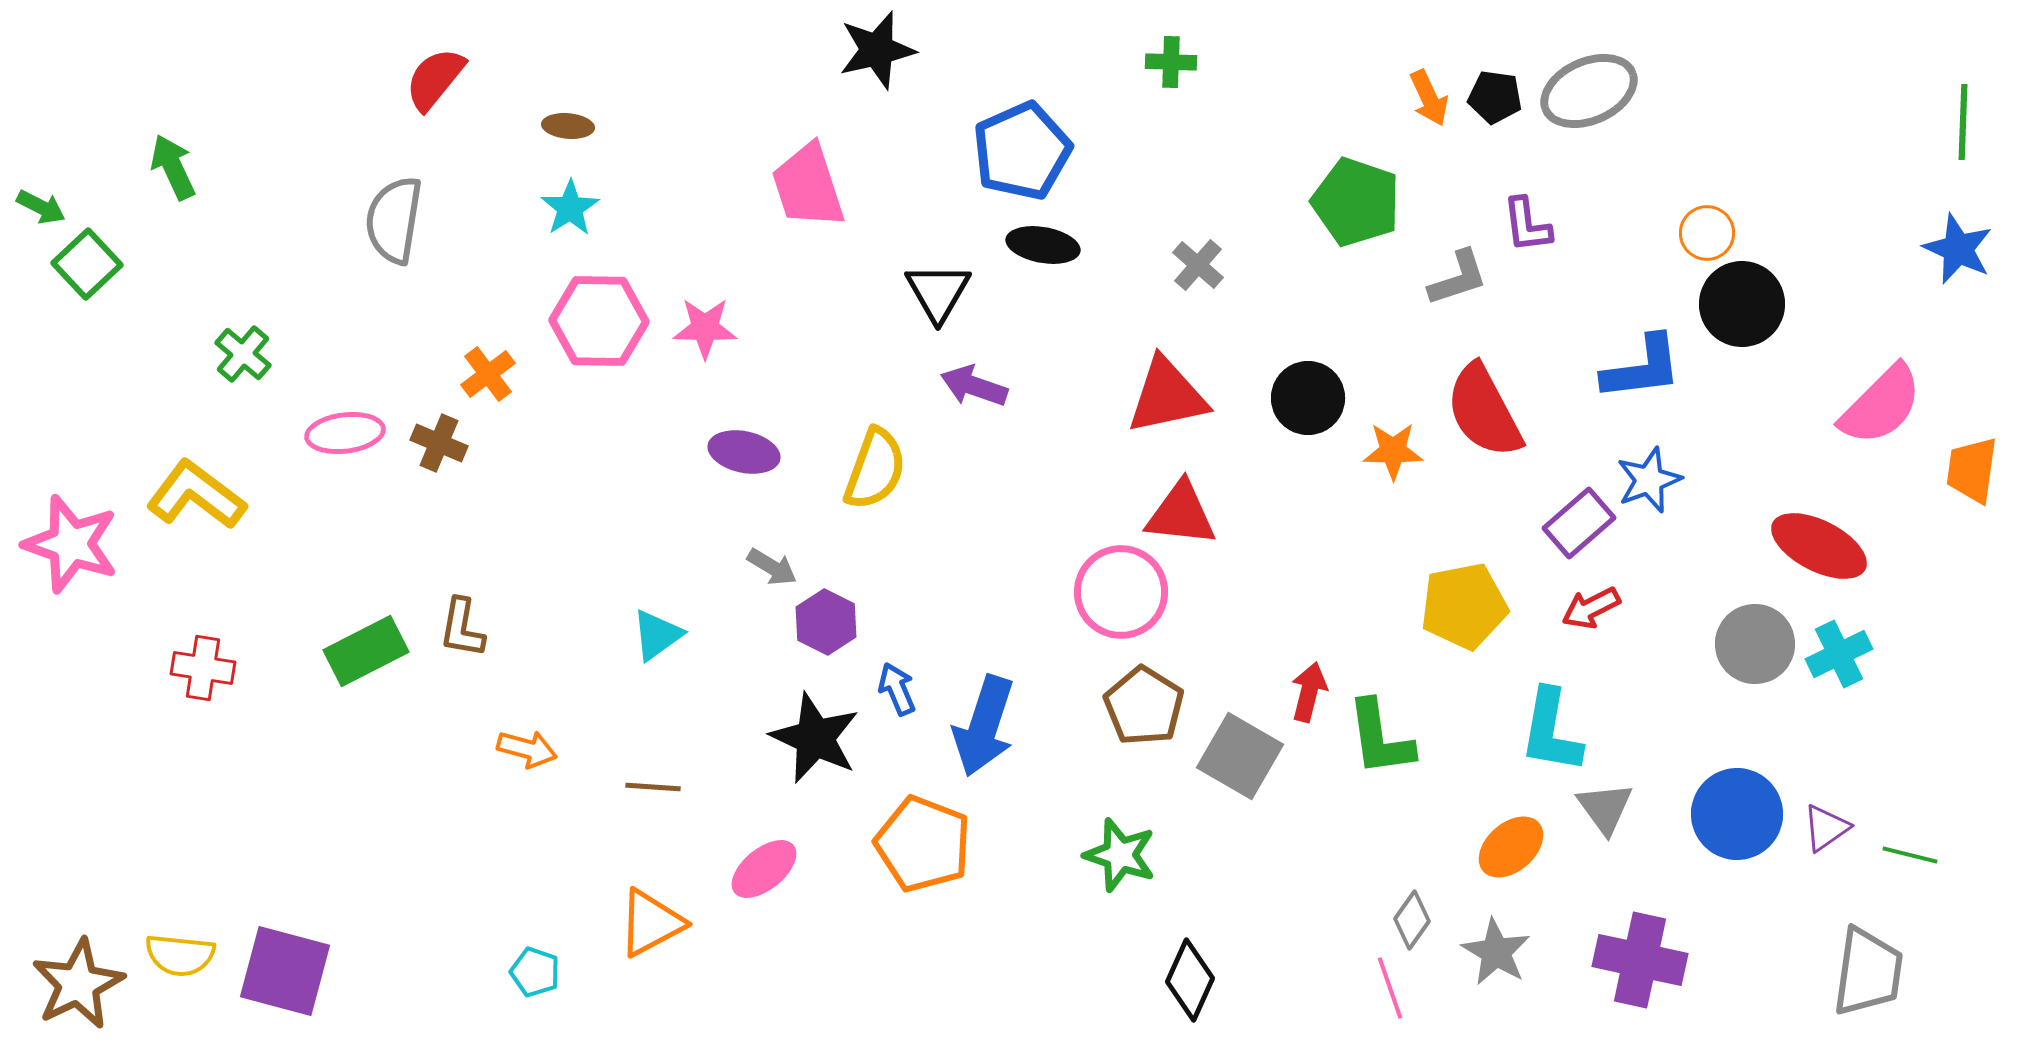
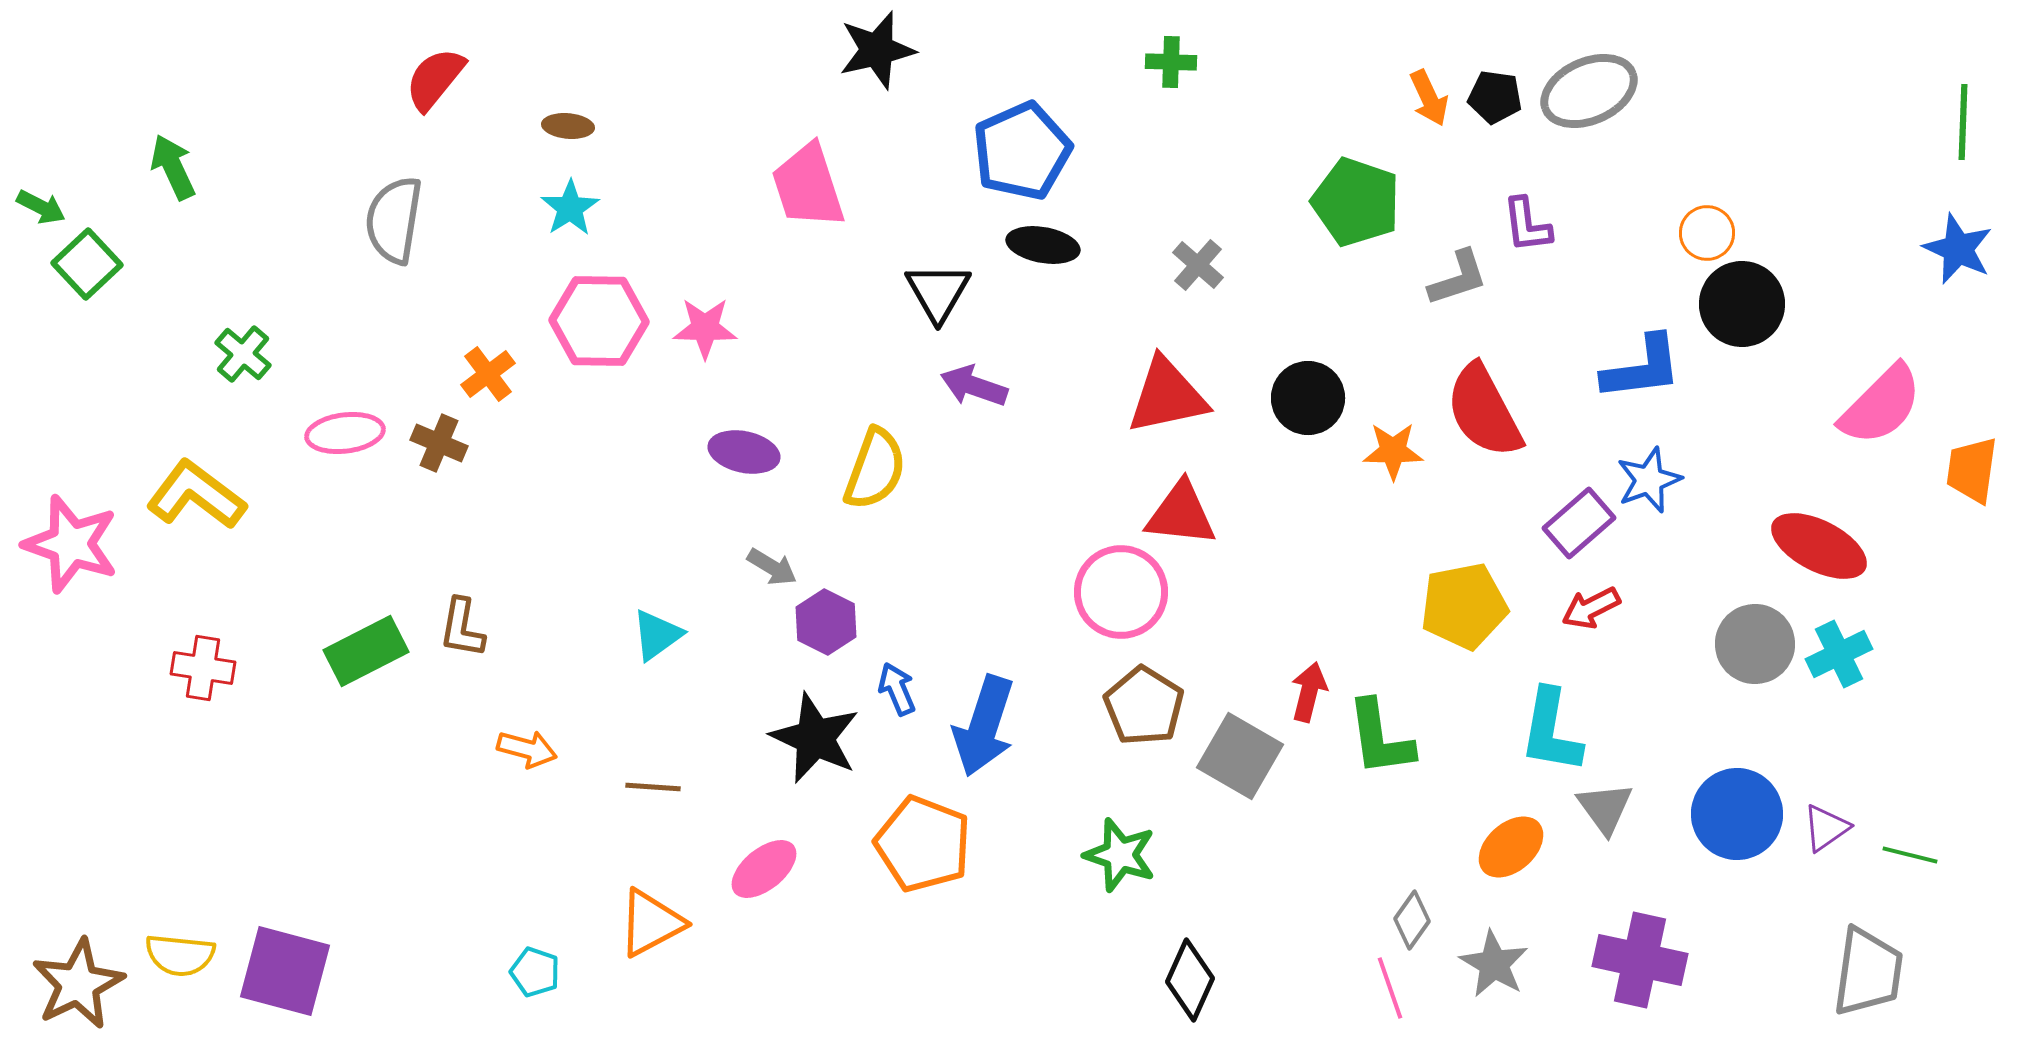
gray star at (1496, 952): moved 2 px left, 12 px down
